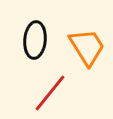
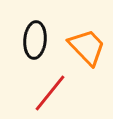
orange trapezoid: rotated 12 degrees counterclockwise
